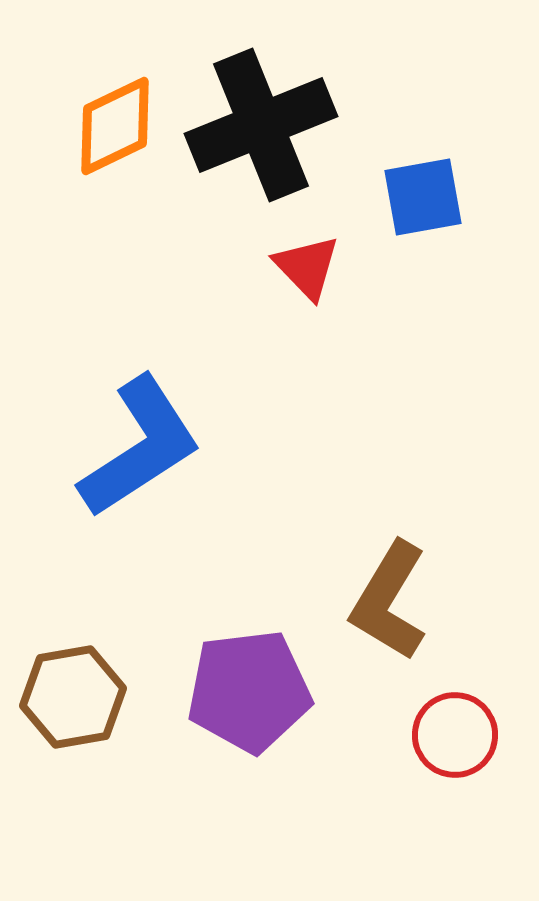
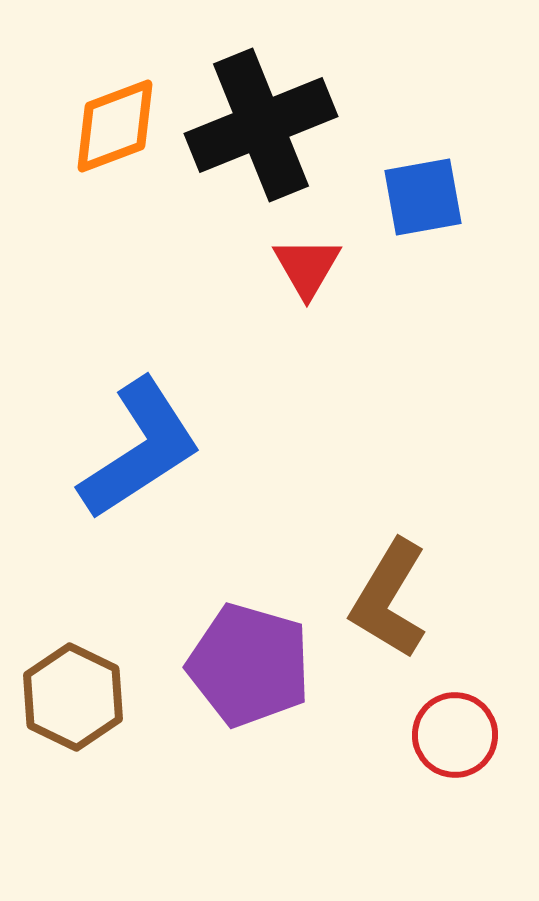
orange diamond: rotated 5 degrees clockwise
red triangle: rotated 14 degrees clockwise
blue L-shape: moved 2 px down
brown L-shape: moved 2 px up
purple pentagon: moved 26 px up; rotated 23 degrees clockwise
brown hexagon: rotated 24 degrees counterclockwise
